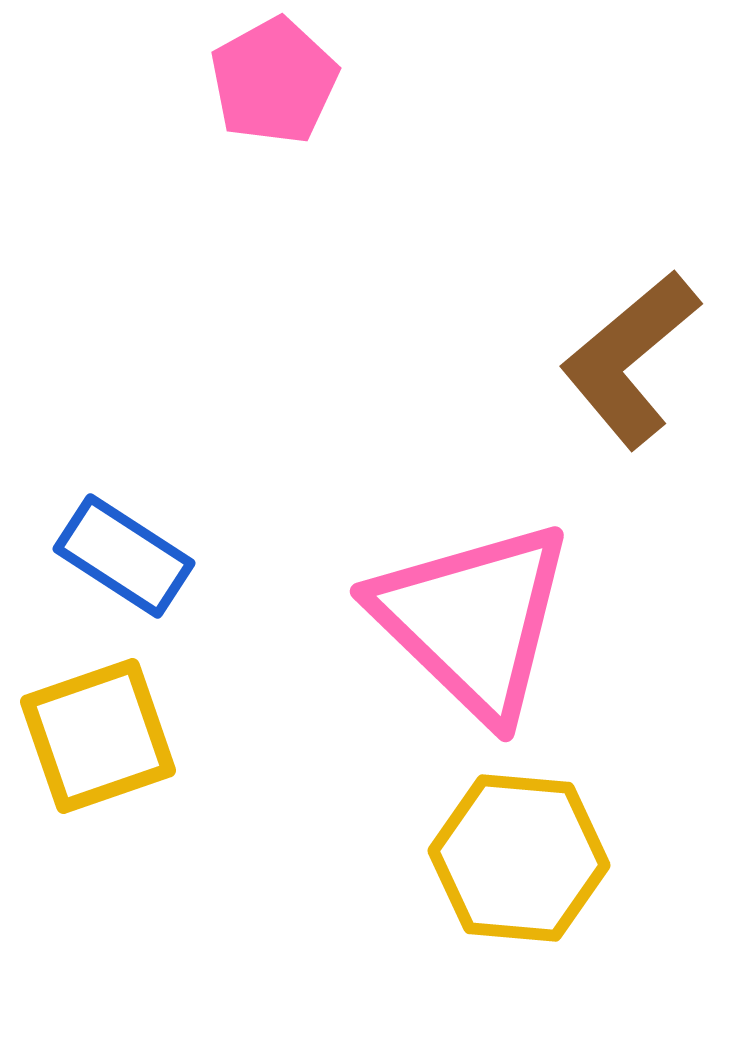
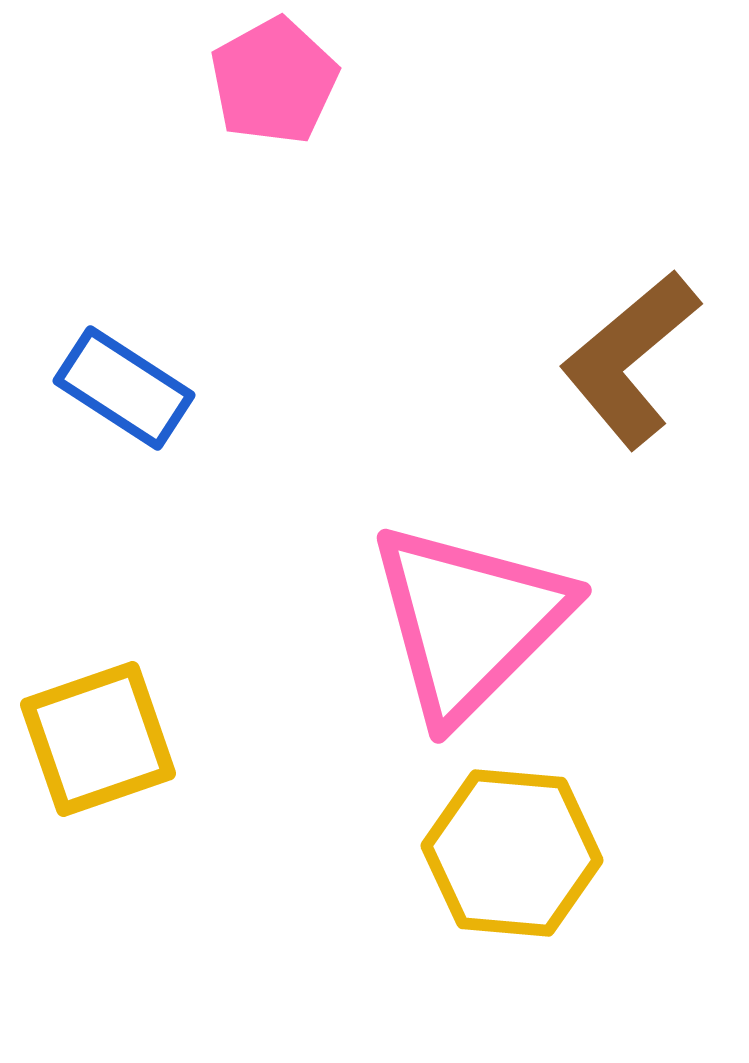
blue rectangle: moved 168 px up
pink triangle: moved 4 px left, 1 px down; rotated 31 degrees clockwise
yellow square: moved 3 px down
yellow hexagon: moved 7 px left, 5 px up
